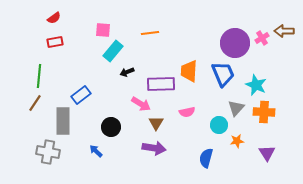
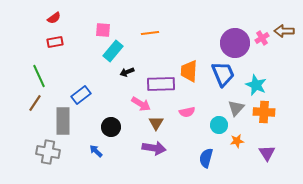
green line: rotated 30 degrees counterclockwise
